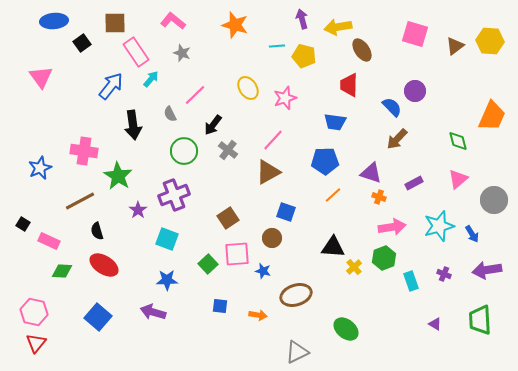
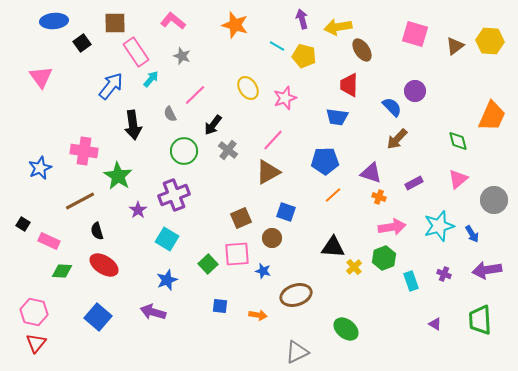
cyan line at (277, 46): rotated 35 degrees clockwise
gray star at (182, 53): moved 3 px down
blue trapezoid at (335, 122): moved 2 px right, 5 px up
brown square at (228, 218): moved 13 px right; rotated 10 degrees clockwise
cyan square at (167, 239): rotated 10 degrees clockwise
blue star at (167, 280): rotated 20 degrees counterclockwise
